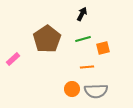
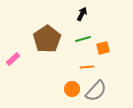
gray semicircle: rotated 45 degrees counterclockwise
